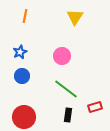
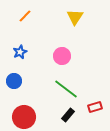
orange line: rotated 32 degrees clockwise
blue circle: moved 8 px left, 5 px down
black rectangle: rotated 32 degrees clockwise
